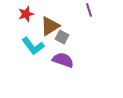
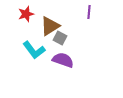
purple line: moved 2 px down; rotated 24 degrees clockwise
gray square: moved 2 px left, 1 px down
cyan L-shape: moved 1 px right, 4 px down
